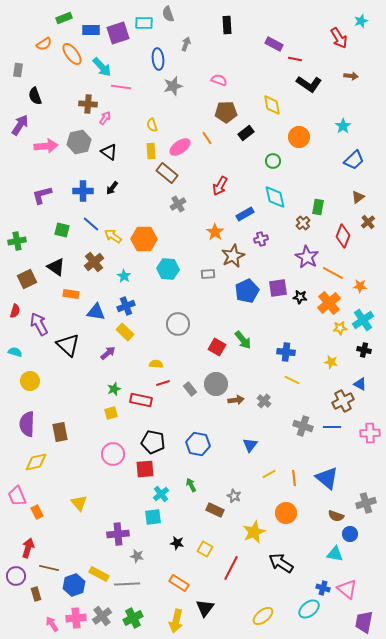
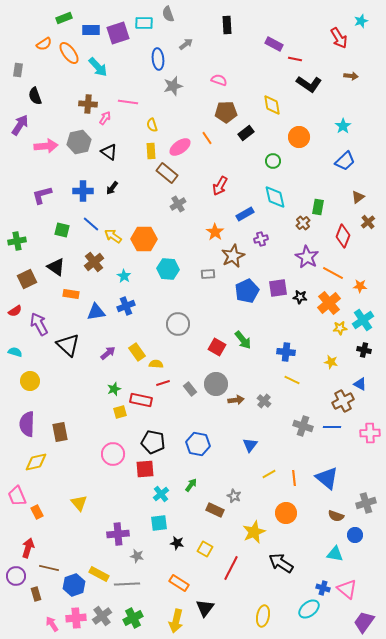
gray arrow at (186, 44): rotated 32 degrees clockwise
orange ellipse at (72, 54): moved 3 px left, 1 px up
cyan arrow at (102, 67): moved 4 px left
pink line at (121, 87): moved 7 px right, 15 px down
blue trapezoid at (354, 160): moved 9 px left, 1 px down
red semicircle at (15, 311): rotated 40 degrees clockwise
blue triangle at (96, 312): rotated 18 degrees counterclockwise
yellow rectangle at (125, 332): moved 12 px right, 20 px down; rotated 12 degrees clockwise
yellow square at (111, 413): moved 9 px right, 1 px up
green arrow at (191, 485): rotated 64 degrees clockwise
cyan square at (153, 517): moved 6 px right, 6 px down
blue circle at (350, 534): moved 5 px right, 1 px down
yellow ellipse at (263, 616): rotated 40 degrees counterclockwise
purple trapezoid at (364, 622): rotated 25 degrees clockwise
